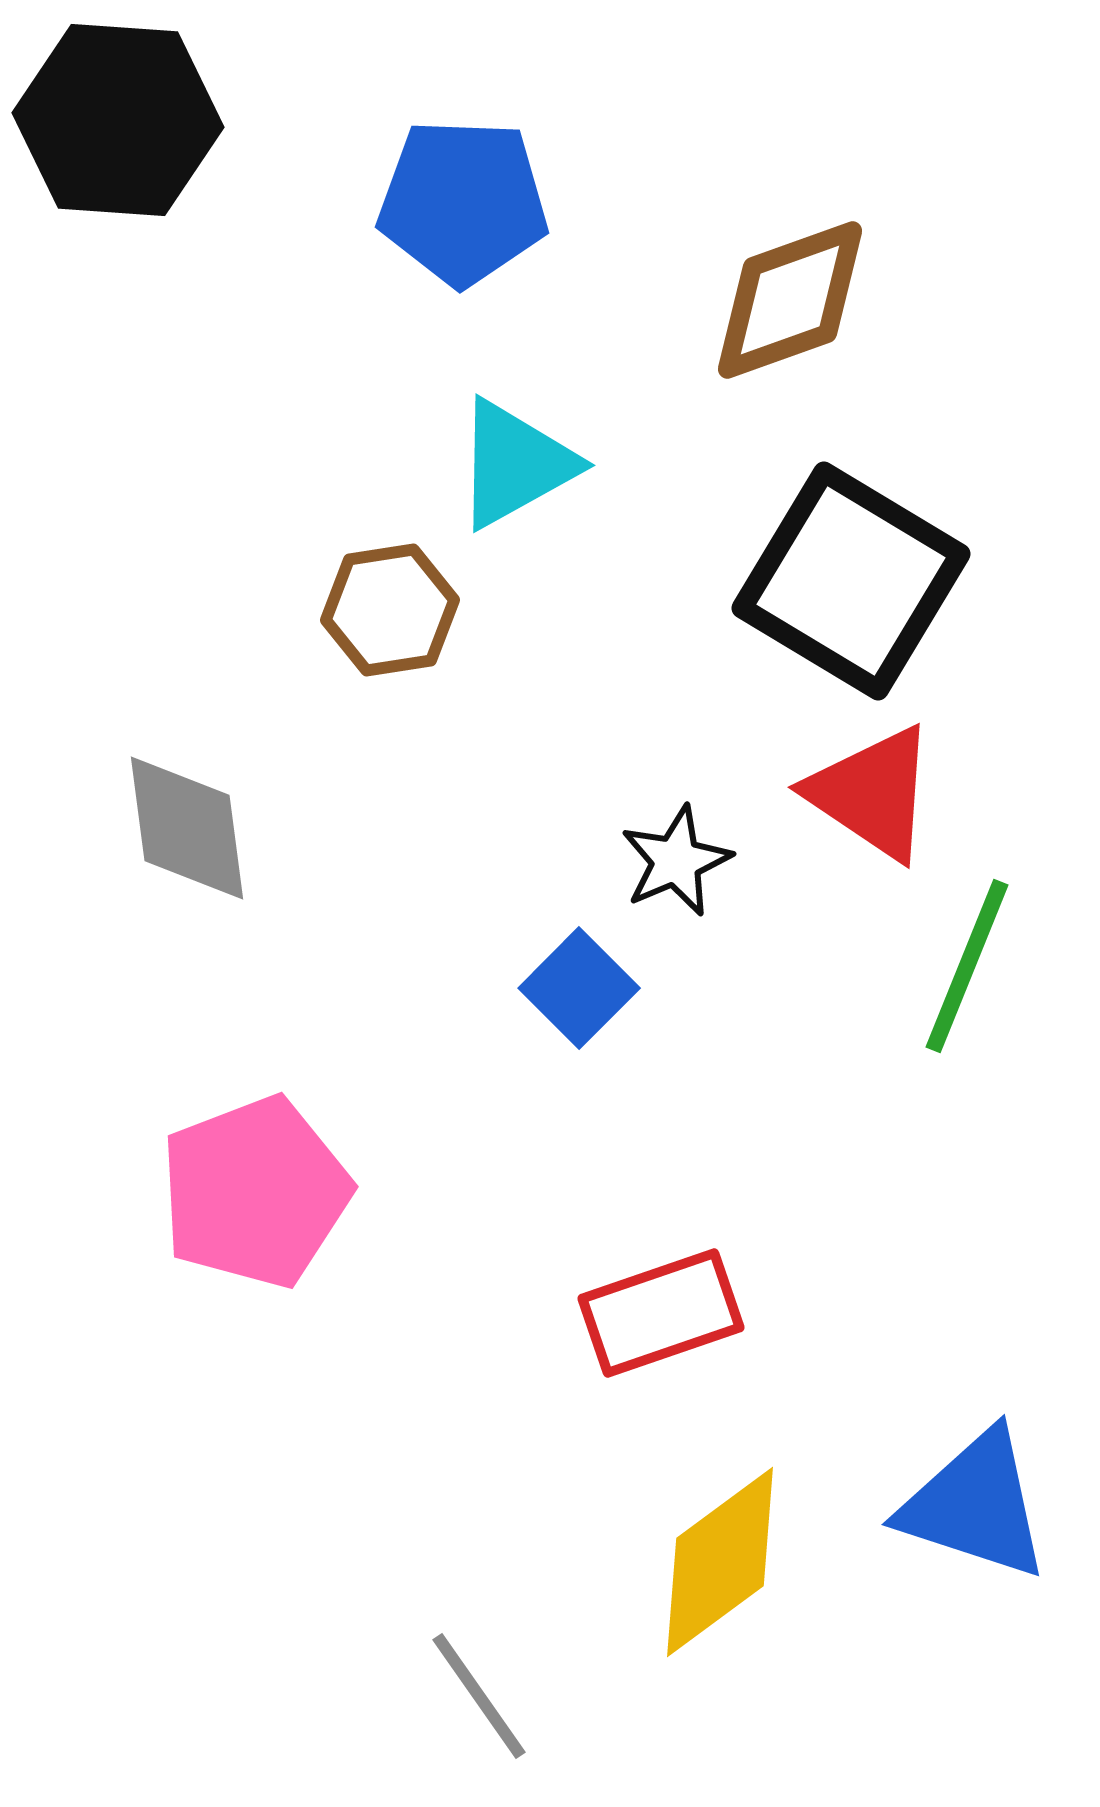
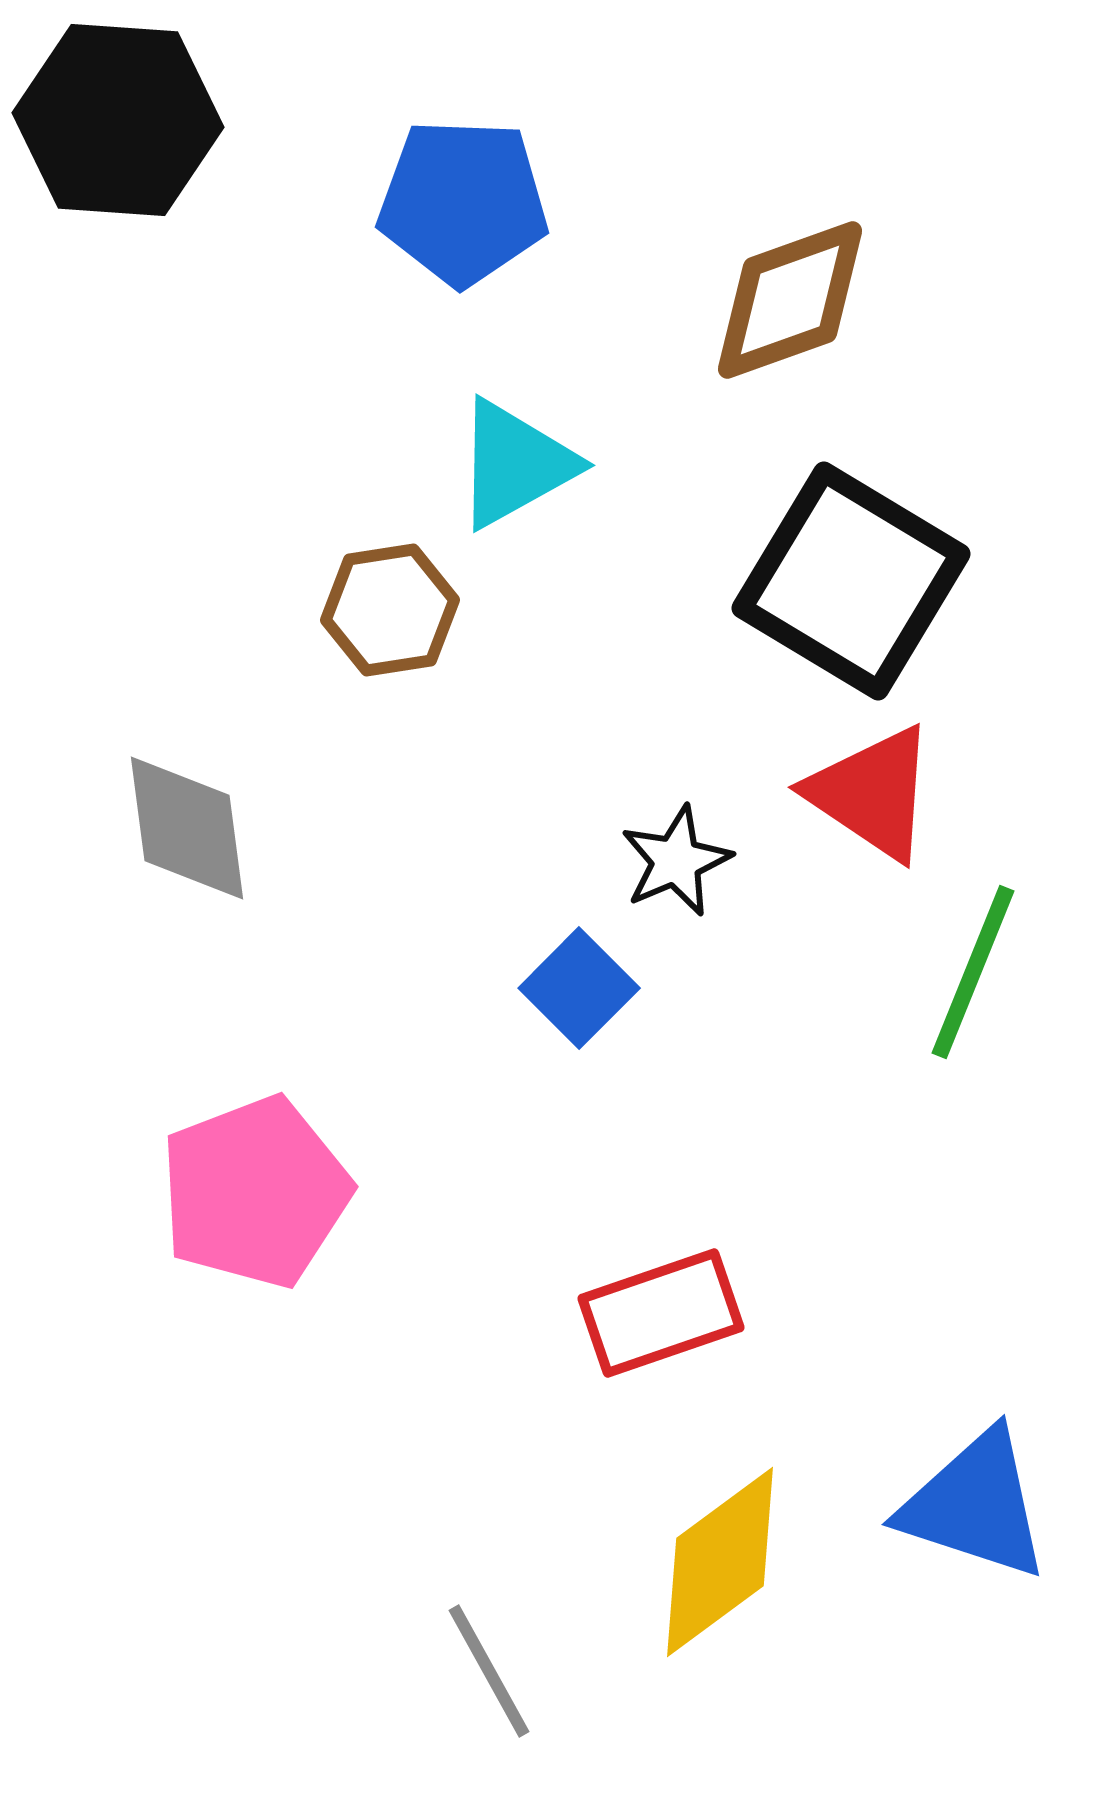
green line: moved 6 px right, 6 px down
gray line: moved 10 px right, 25 px up; rotated 6 degrees clockwise
